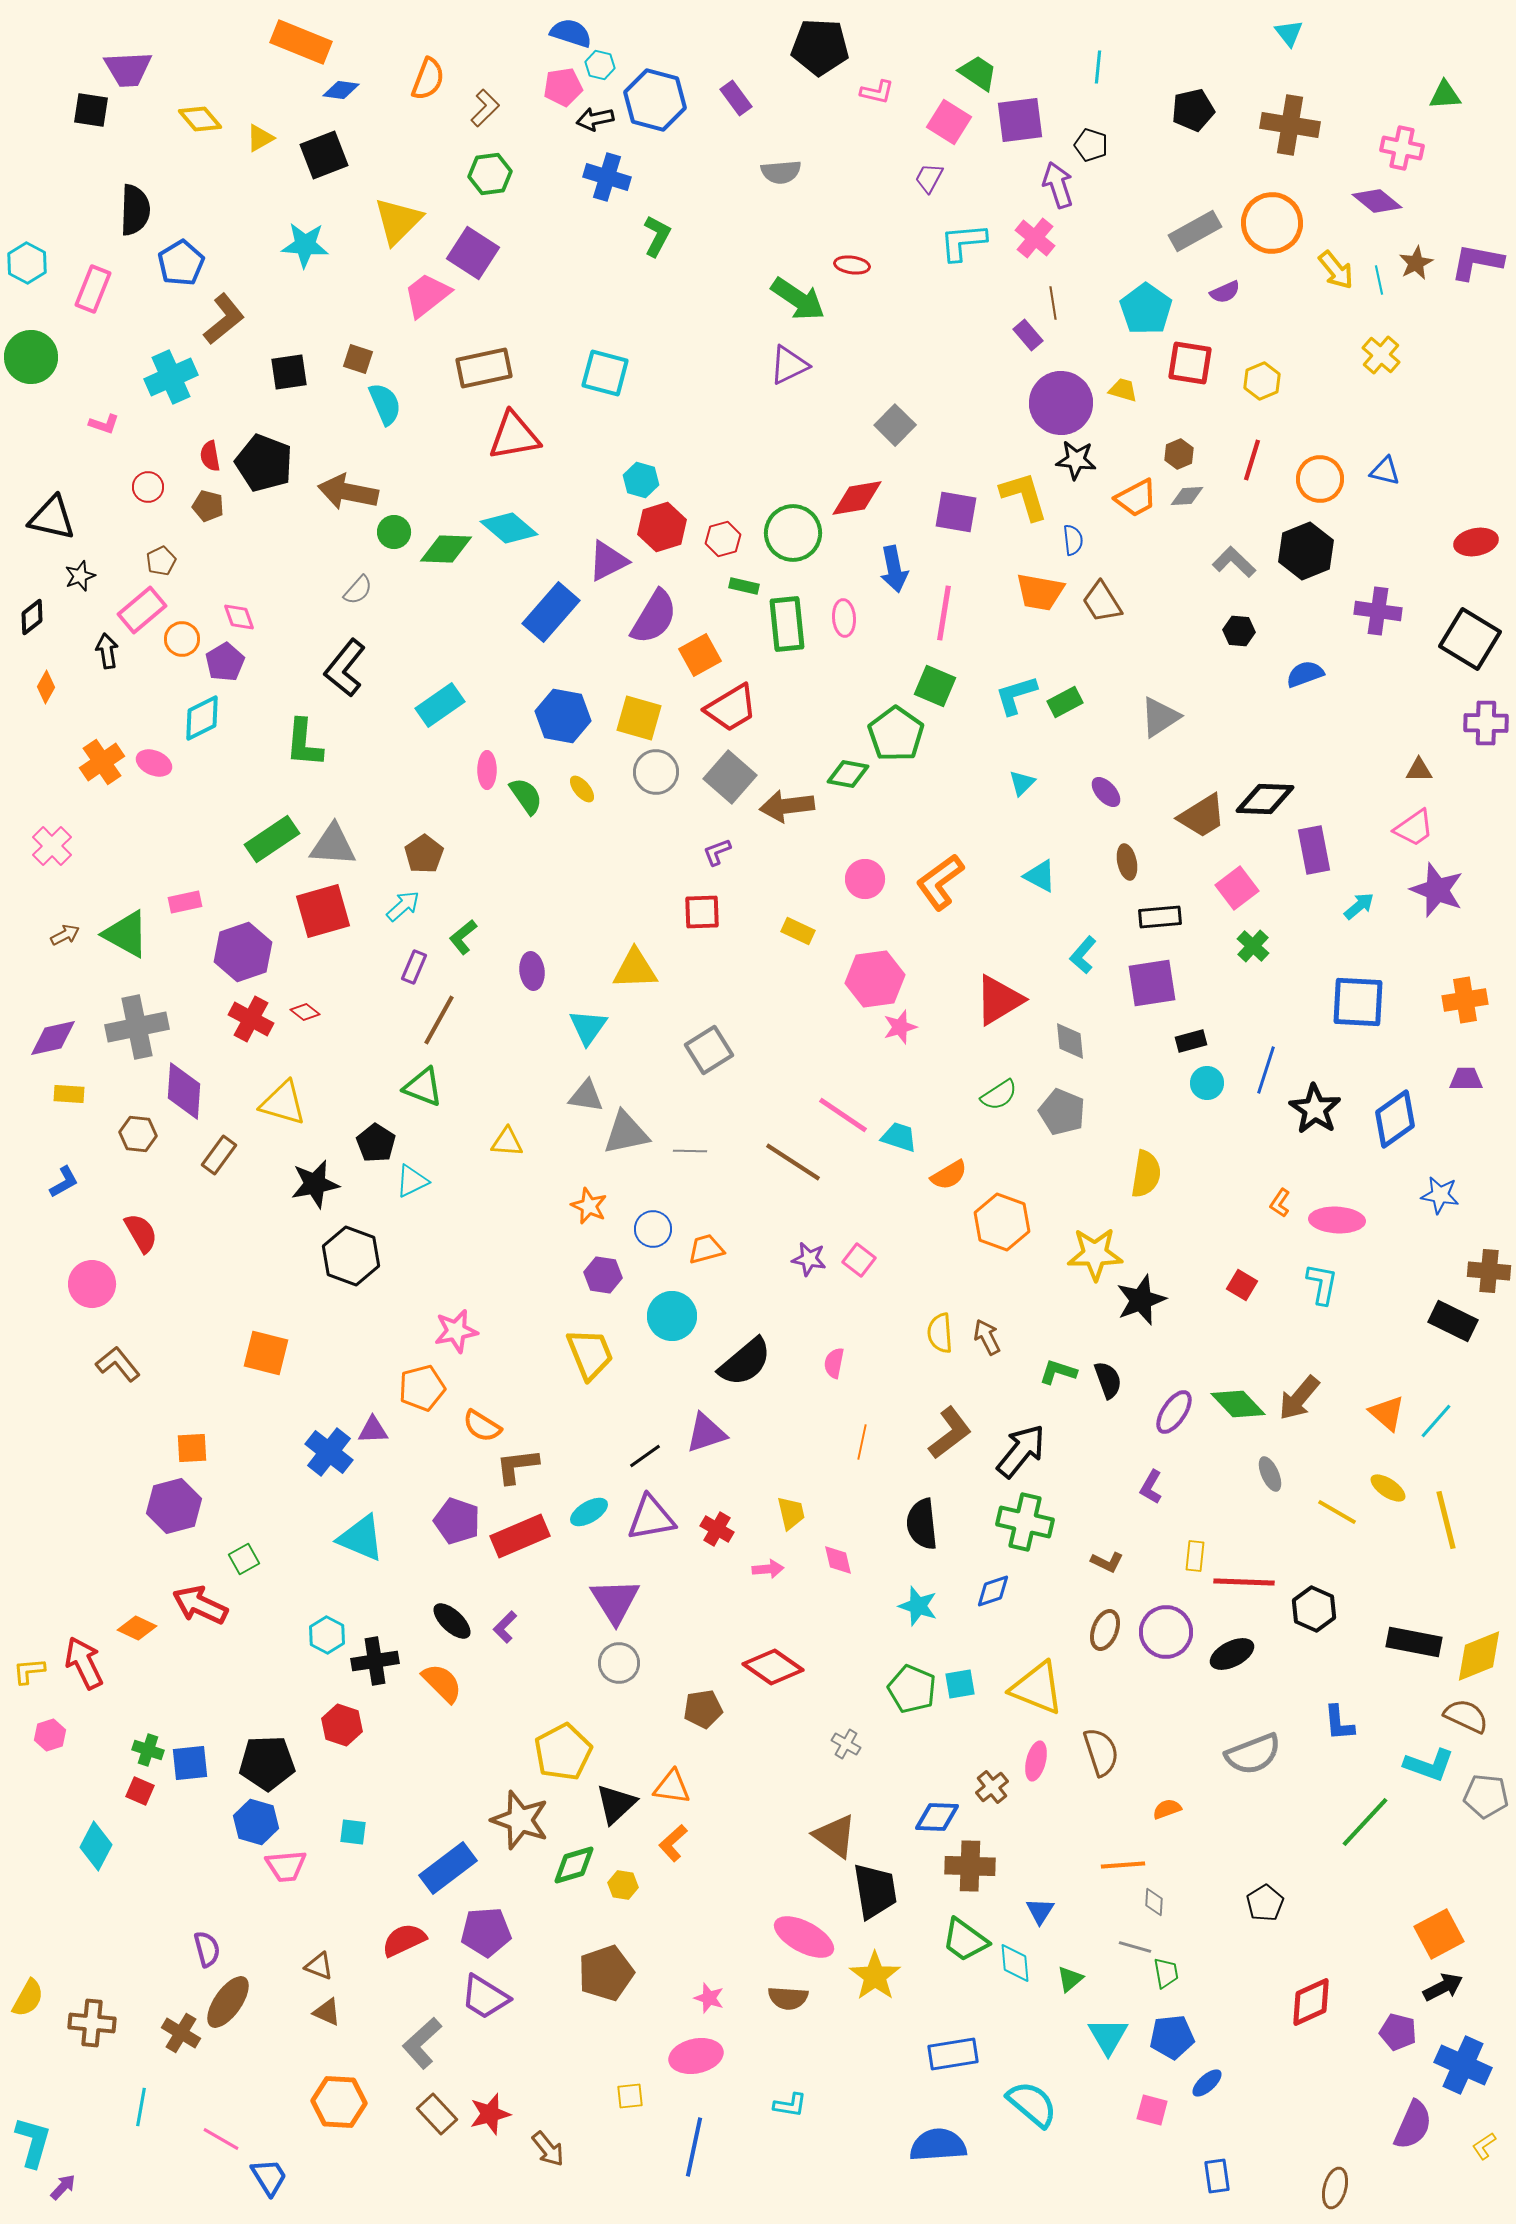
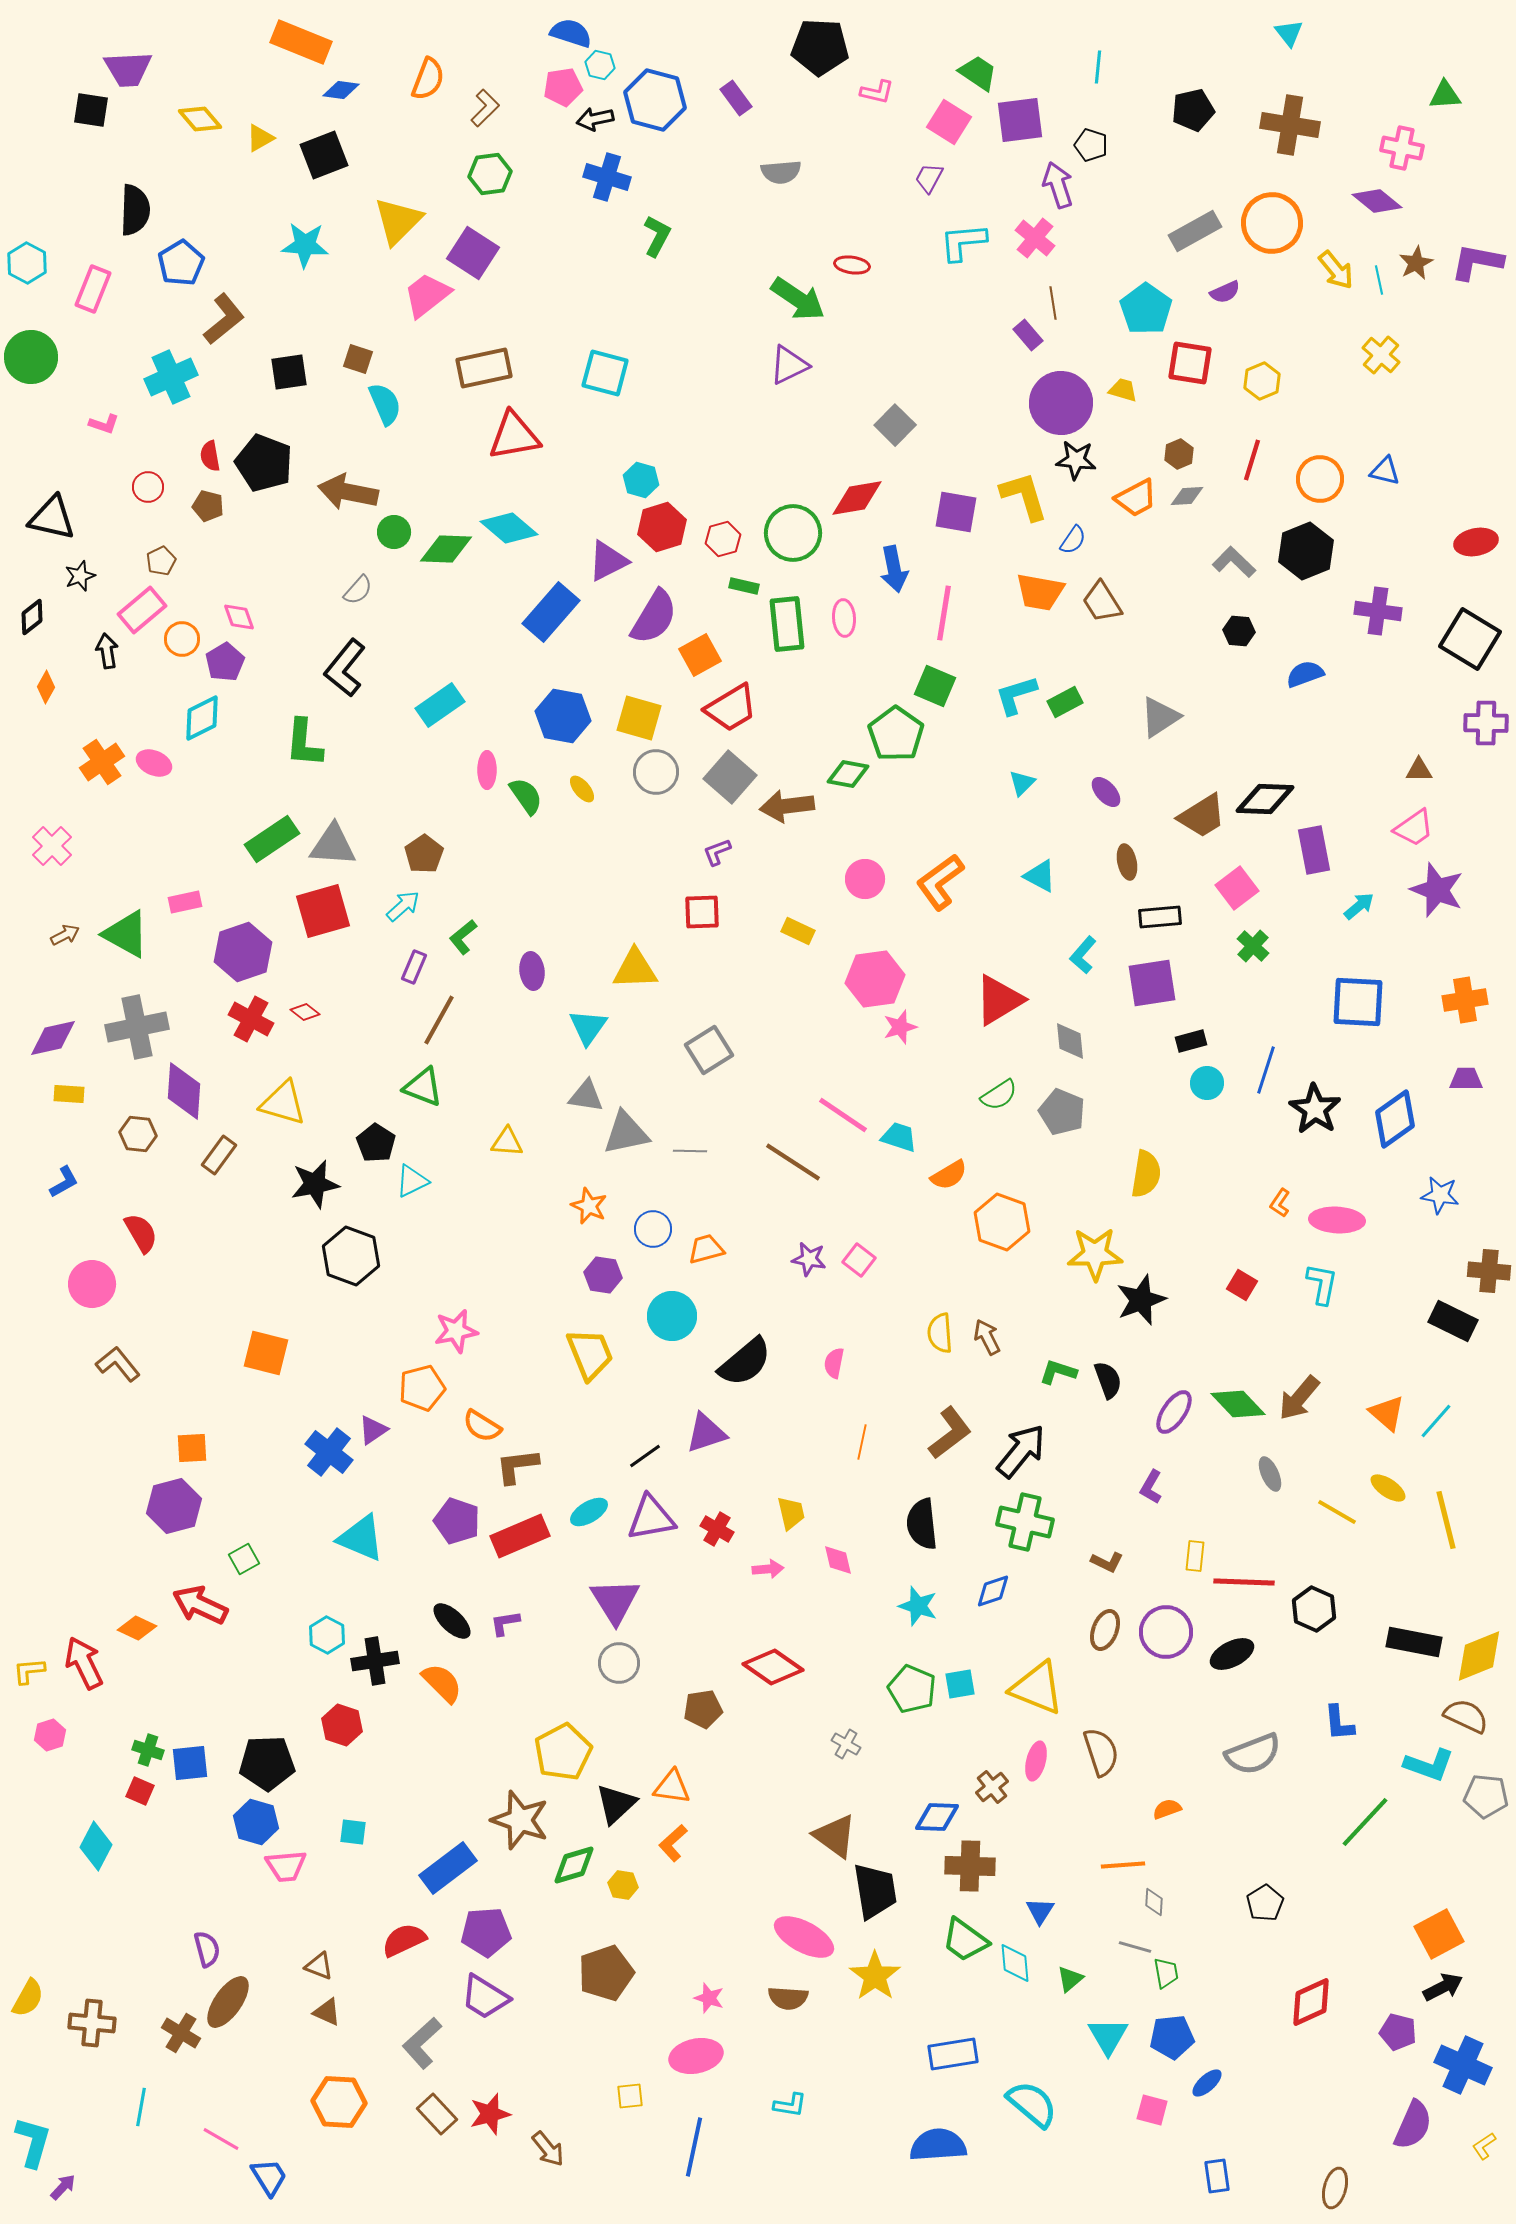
blue semicircle at (1073, 540): rotated 40 degrees clockwise
purple triangle at (373, 1430): rotated 32 degrees counterclockwise
purple L-shape at (505, 1627): moved 4 px up; rotated 36 degrees clockwise
